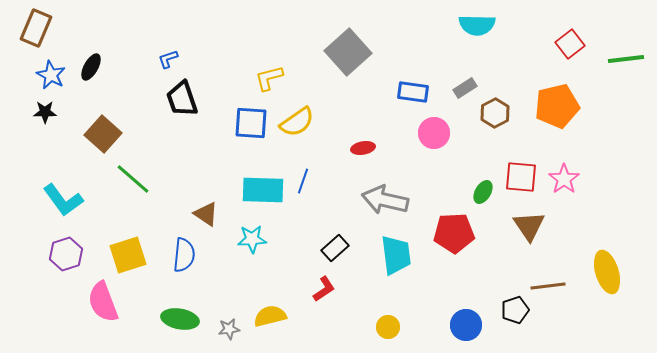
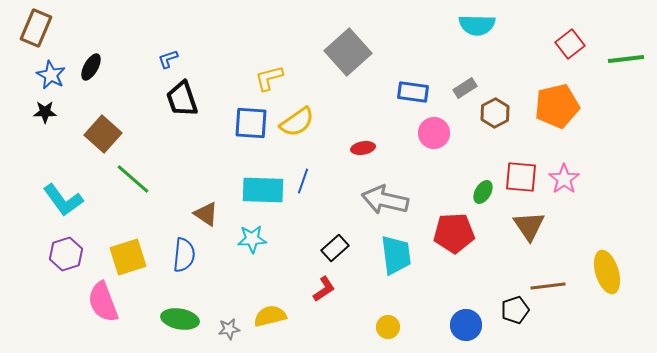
yellow square at (128, 255): moved 2 px down
